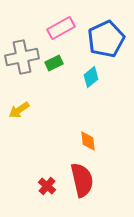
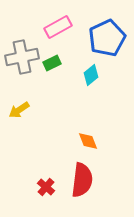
pink rectangle: moved 3 px left, 1 px up
blue pentagon: moved 1 px right, 1 px up
green rectangle: moved 2 px left
cyan diamond: moved 2 px up
orange diamond: rotated 15 degrees counterclockwise
red semicircle: rotated 20 degrees clockwise
red cross: moved 1 px left, 1 px down
